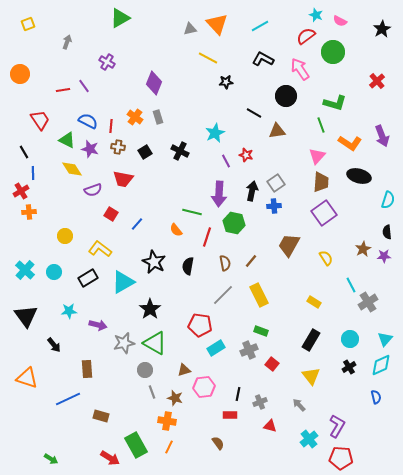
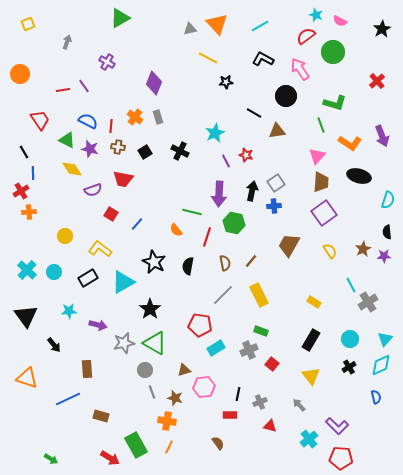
yellow semicircle at (326, 258): moved 4 px right, 7 px up
cyan cross at (25, 270): moved 2 px right
purple L-shape at (337, 426): rotated 105 degrees clockwise
